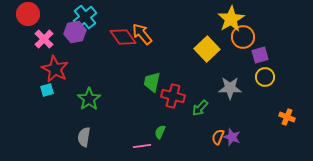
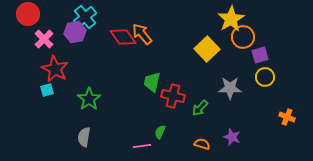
orange semicircle: moved 16 px left, 7 px down; rotated 84 degrees clockwise
